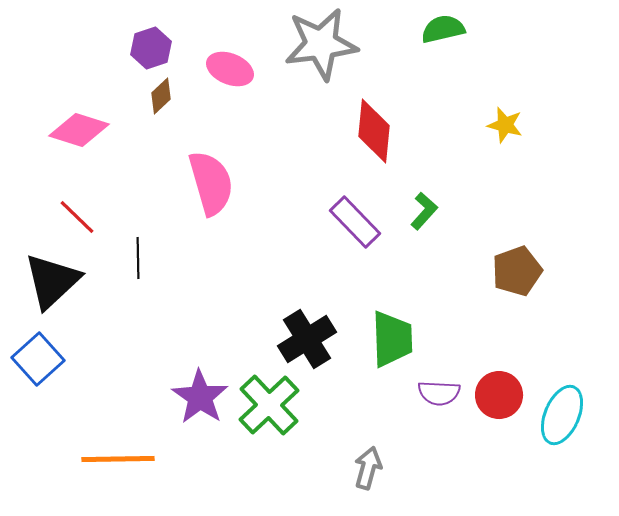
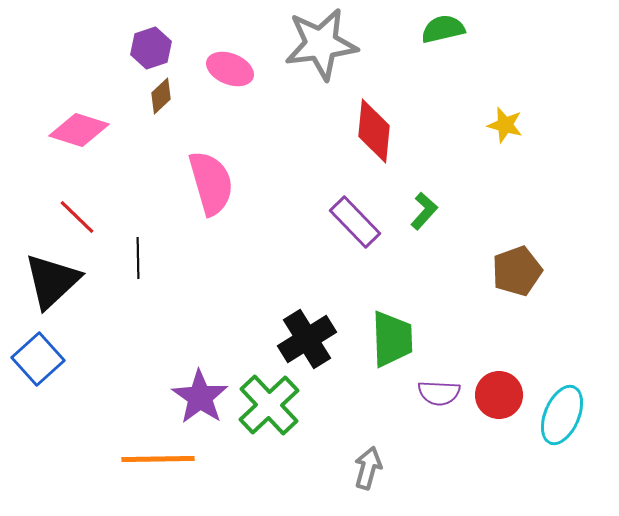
orange line: moved 40 px right
